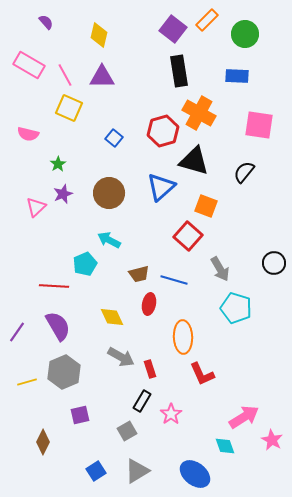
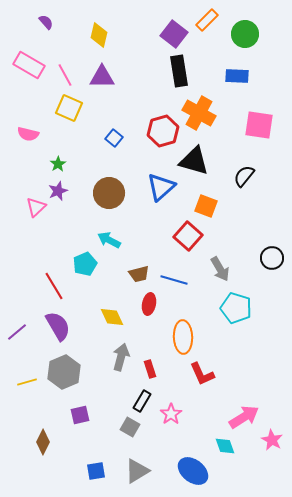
purple square at (173, 29): moved 1 px right, 5 px down
black semicircle at (244, 172): moved 4 px down
purple star at (63, 194): moved 5 px left, 3 px up
black circle at (274, 263): moved 2 px left, 5 px up
red line at (54, 286): rotated 56 degrees clockwise
purple line at (17, 332): rotated 15 degrees clockwise
gray arrow at (121, 357): rotated 104 degrees counterclockwise
gray square at (127, 431): moved 3 px right, 4 px up; rotated 30 degrees counterclockwise
blue square at (96, 471): rotated 24 degrees clockwise
blue ellipse at (195, 474): moved 2 px left, 3 px up
